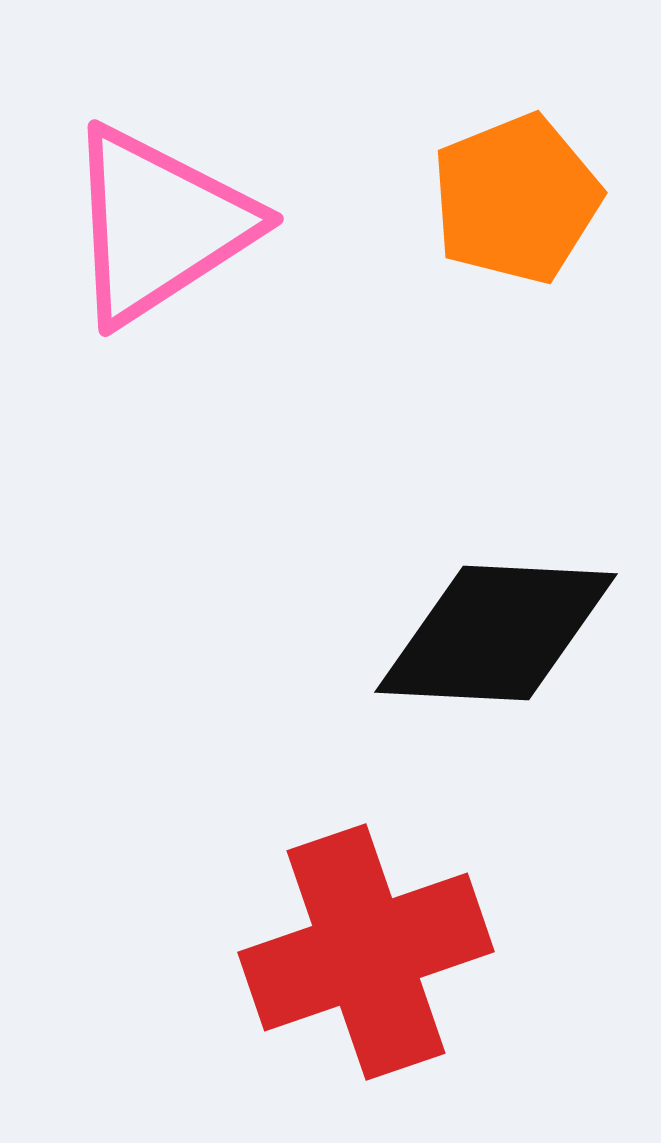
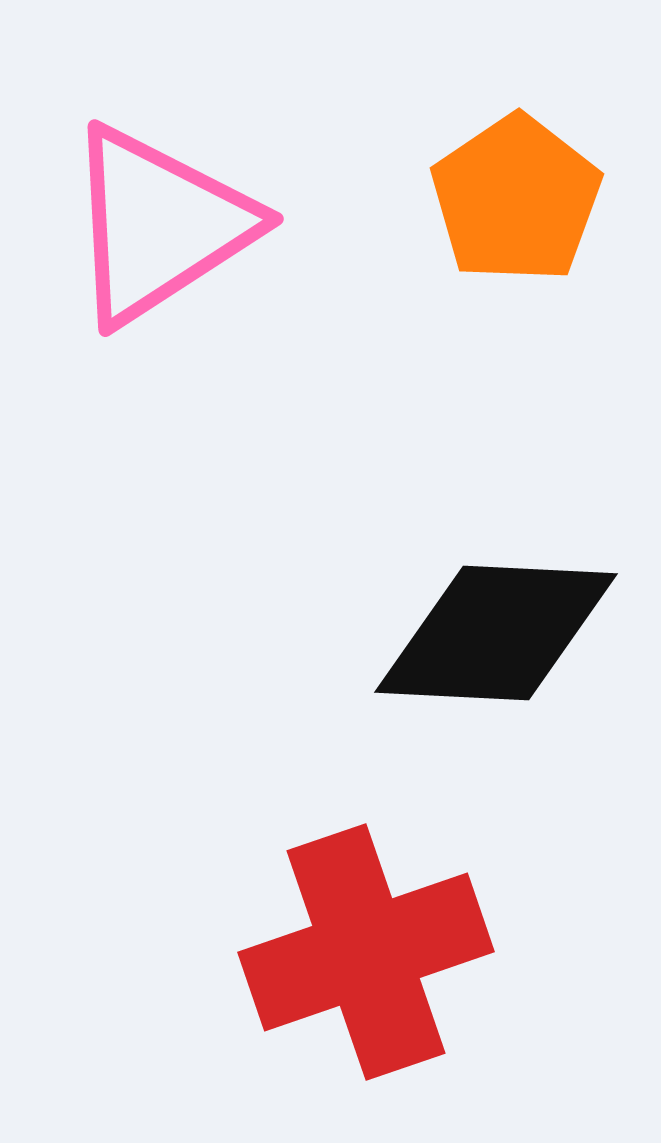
orange pentagon: rotated 12 degrees counterclockwise
